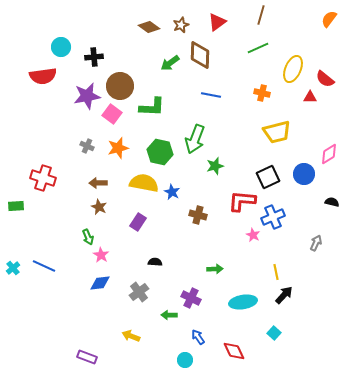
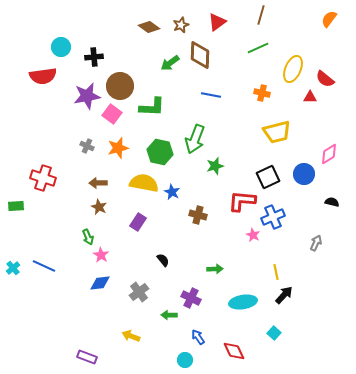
black semicircle at (155, 262): moved 8 px right, 2 px up; rotated 48 degrees clockwise
